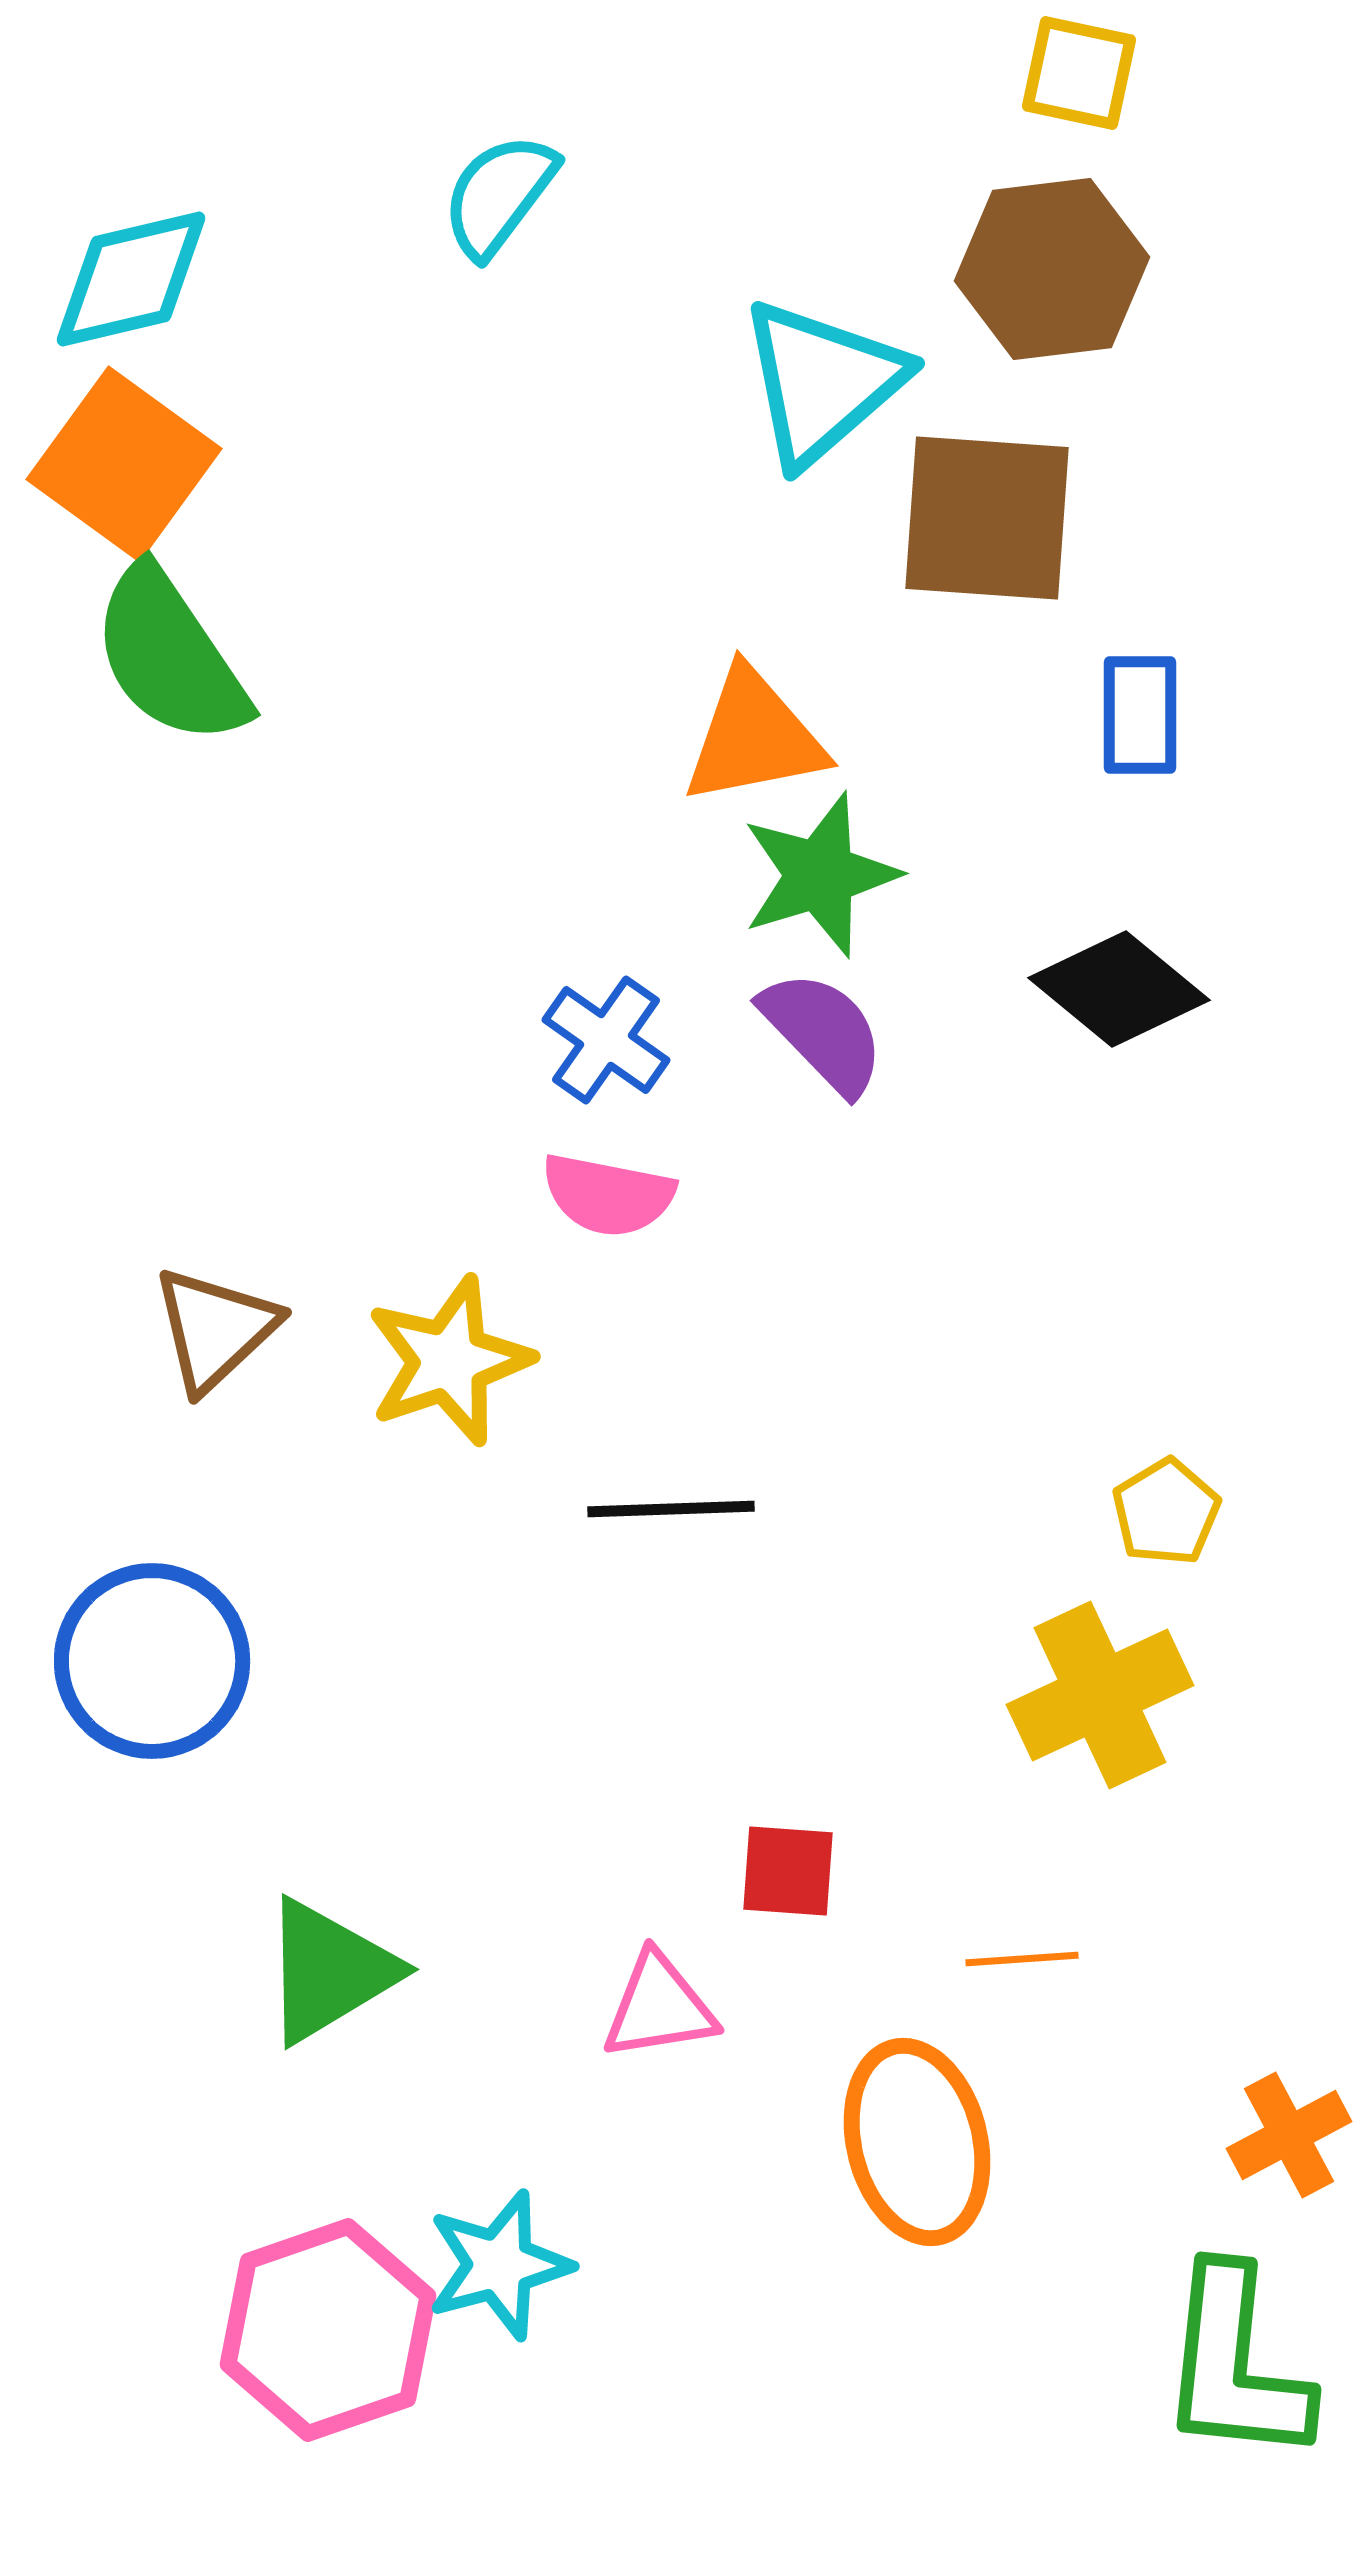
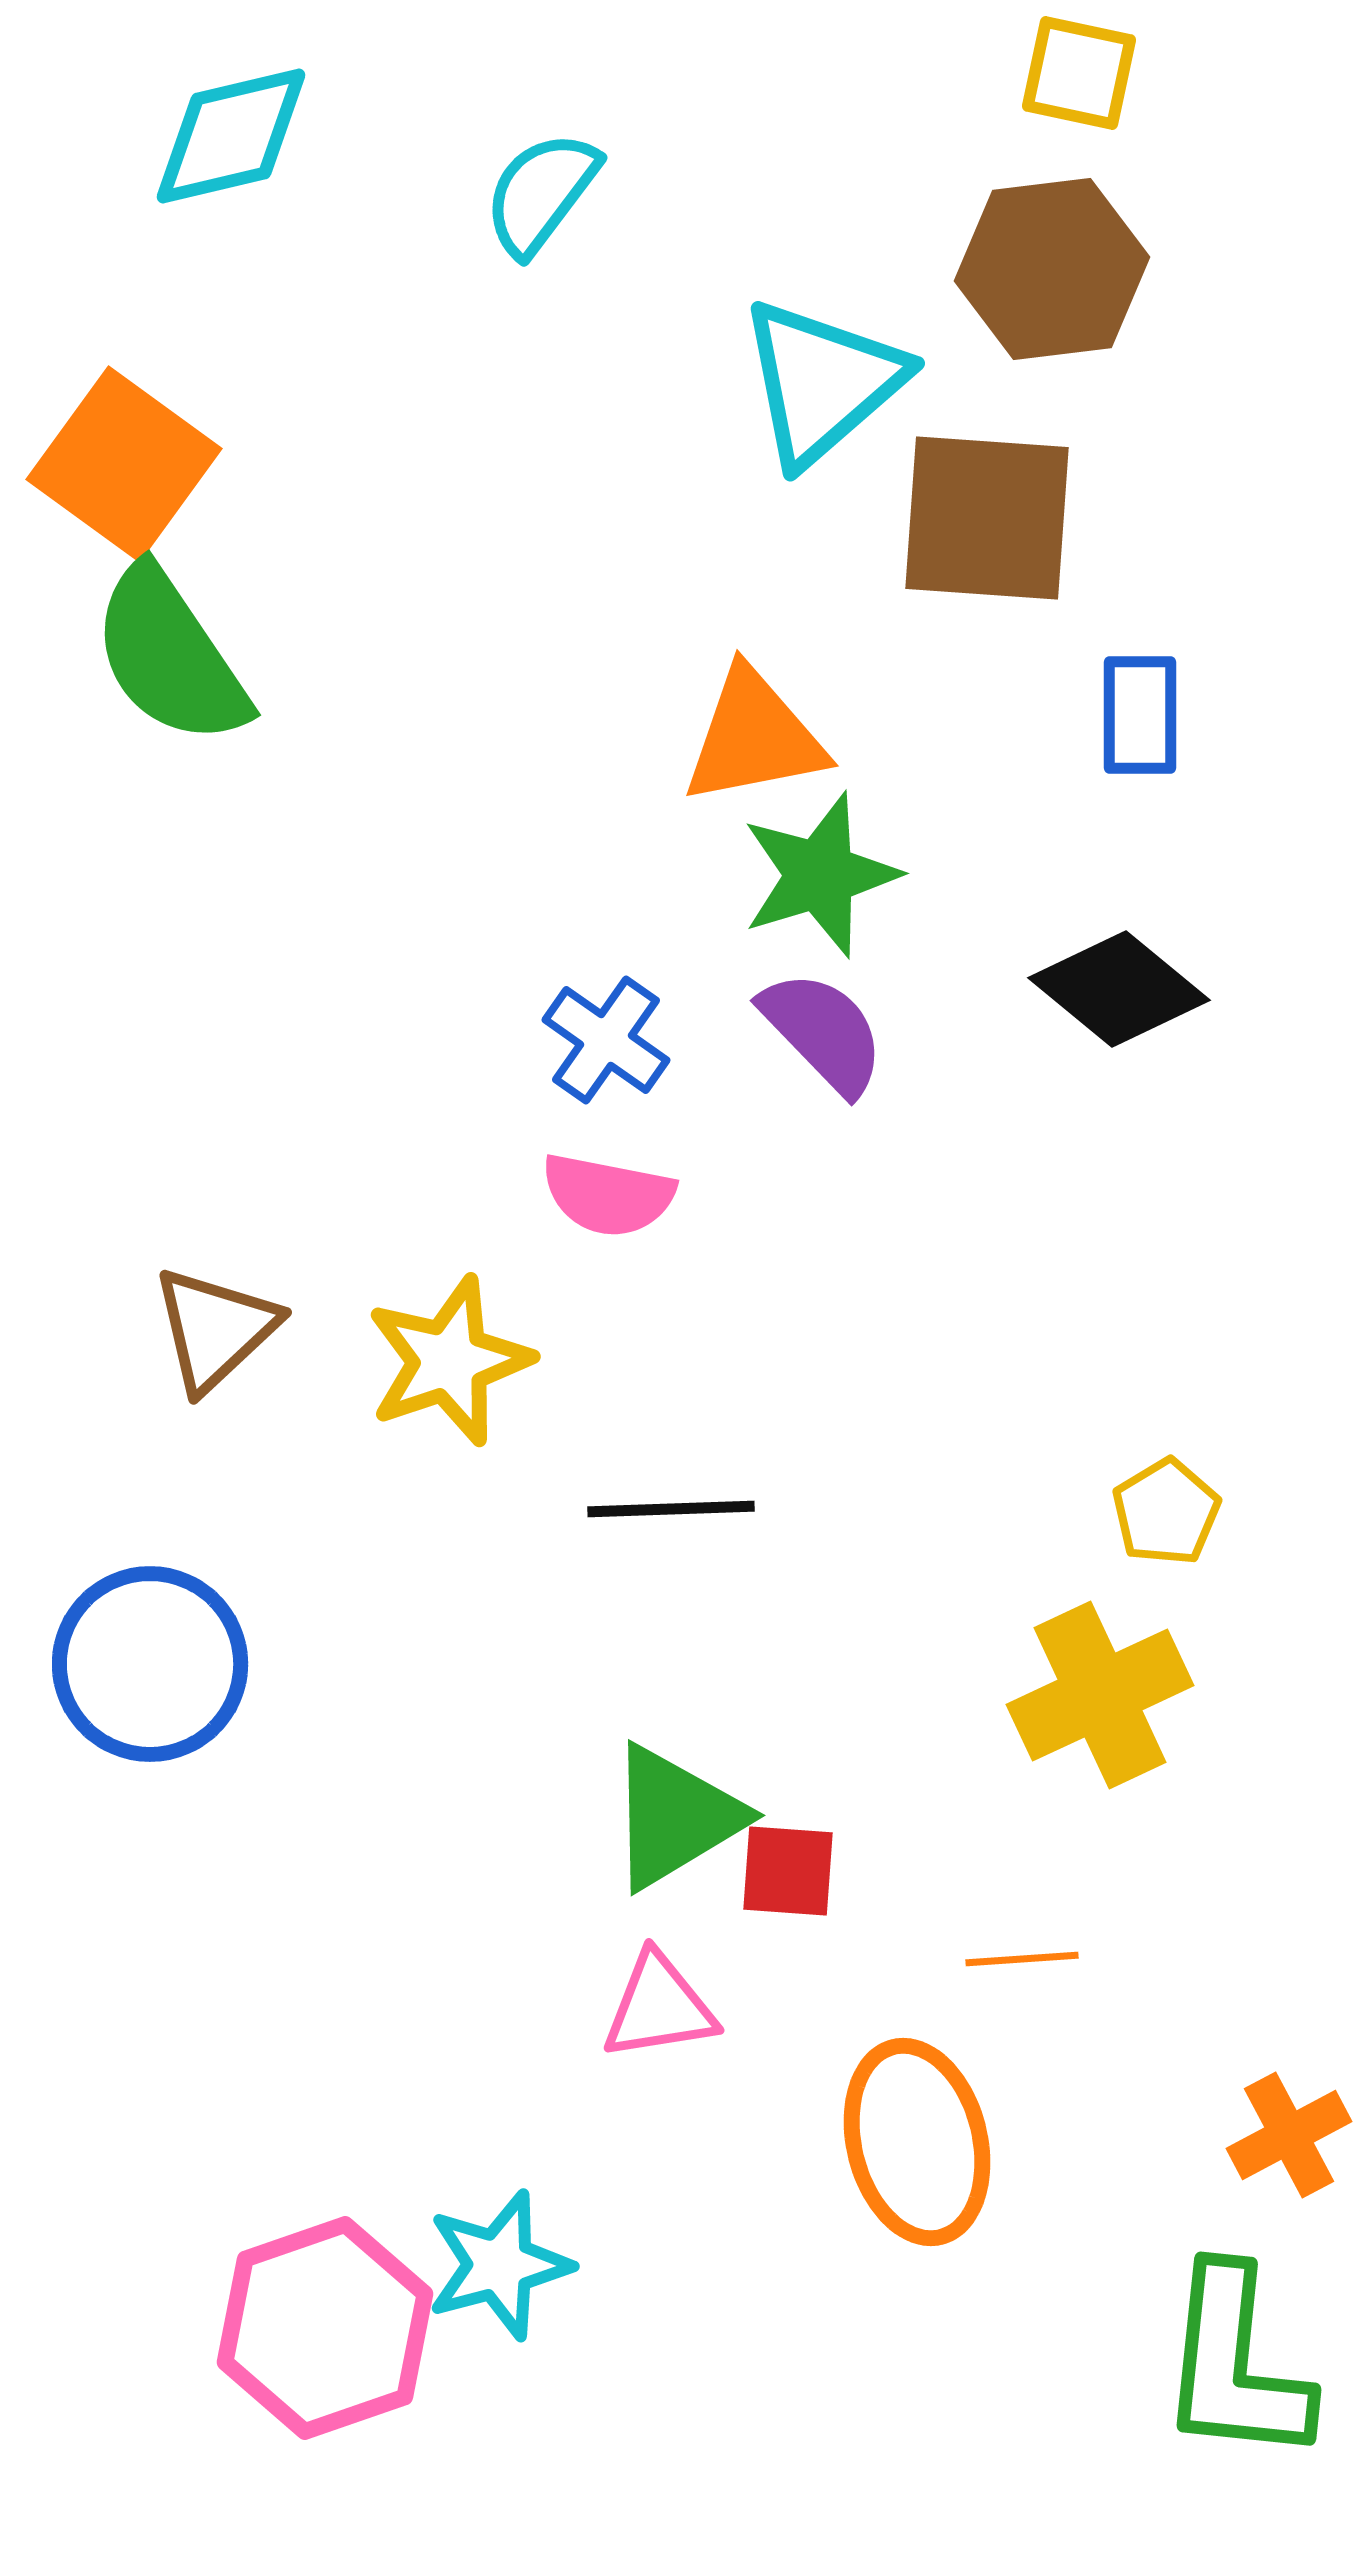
cyan semicircle: moved 42 px right, 2 px up
cyan diamond: moved 100 px right, 143 px up
blue circle: moved 2 px left, 3 px down
green triangle: moved 346 px right, 154 px up
pink hexagon: moved 3 px left, 2 px up
